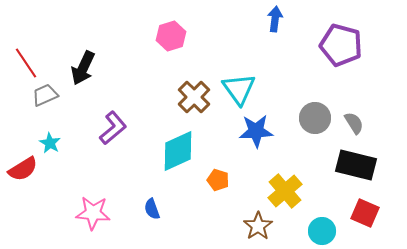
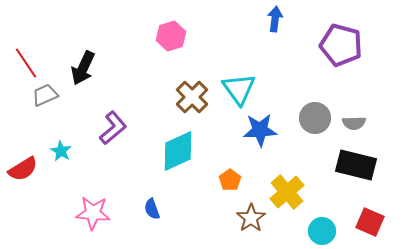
brown cross: moved 2 px left
gray semicircle: rotated 120 degrees clockwise
blue star: moved 4 px right, 1 px up
cyan star: moved 11 px right, 8 px down
orange pentagon: moved 12 px right; rotated 20 degrees clockwise
yellow cross: moved 2 px right, 1 px down
red square: moved 5 px right, 9 px down
brown star: moved 7 px left, 8 px up
